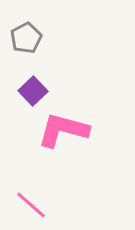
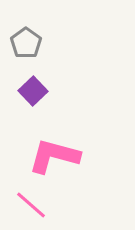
gray pentagon: moved 5 px down; rotated 8 degrees counterclockwise
pink L-shape: moved 9 px left, 26 px down
